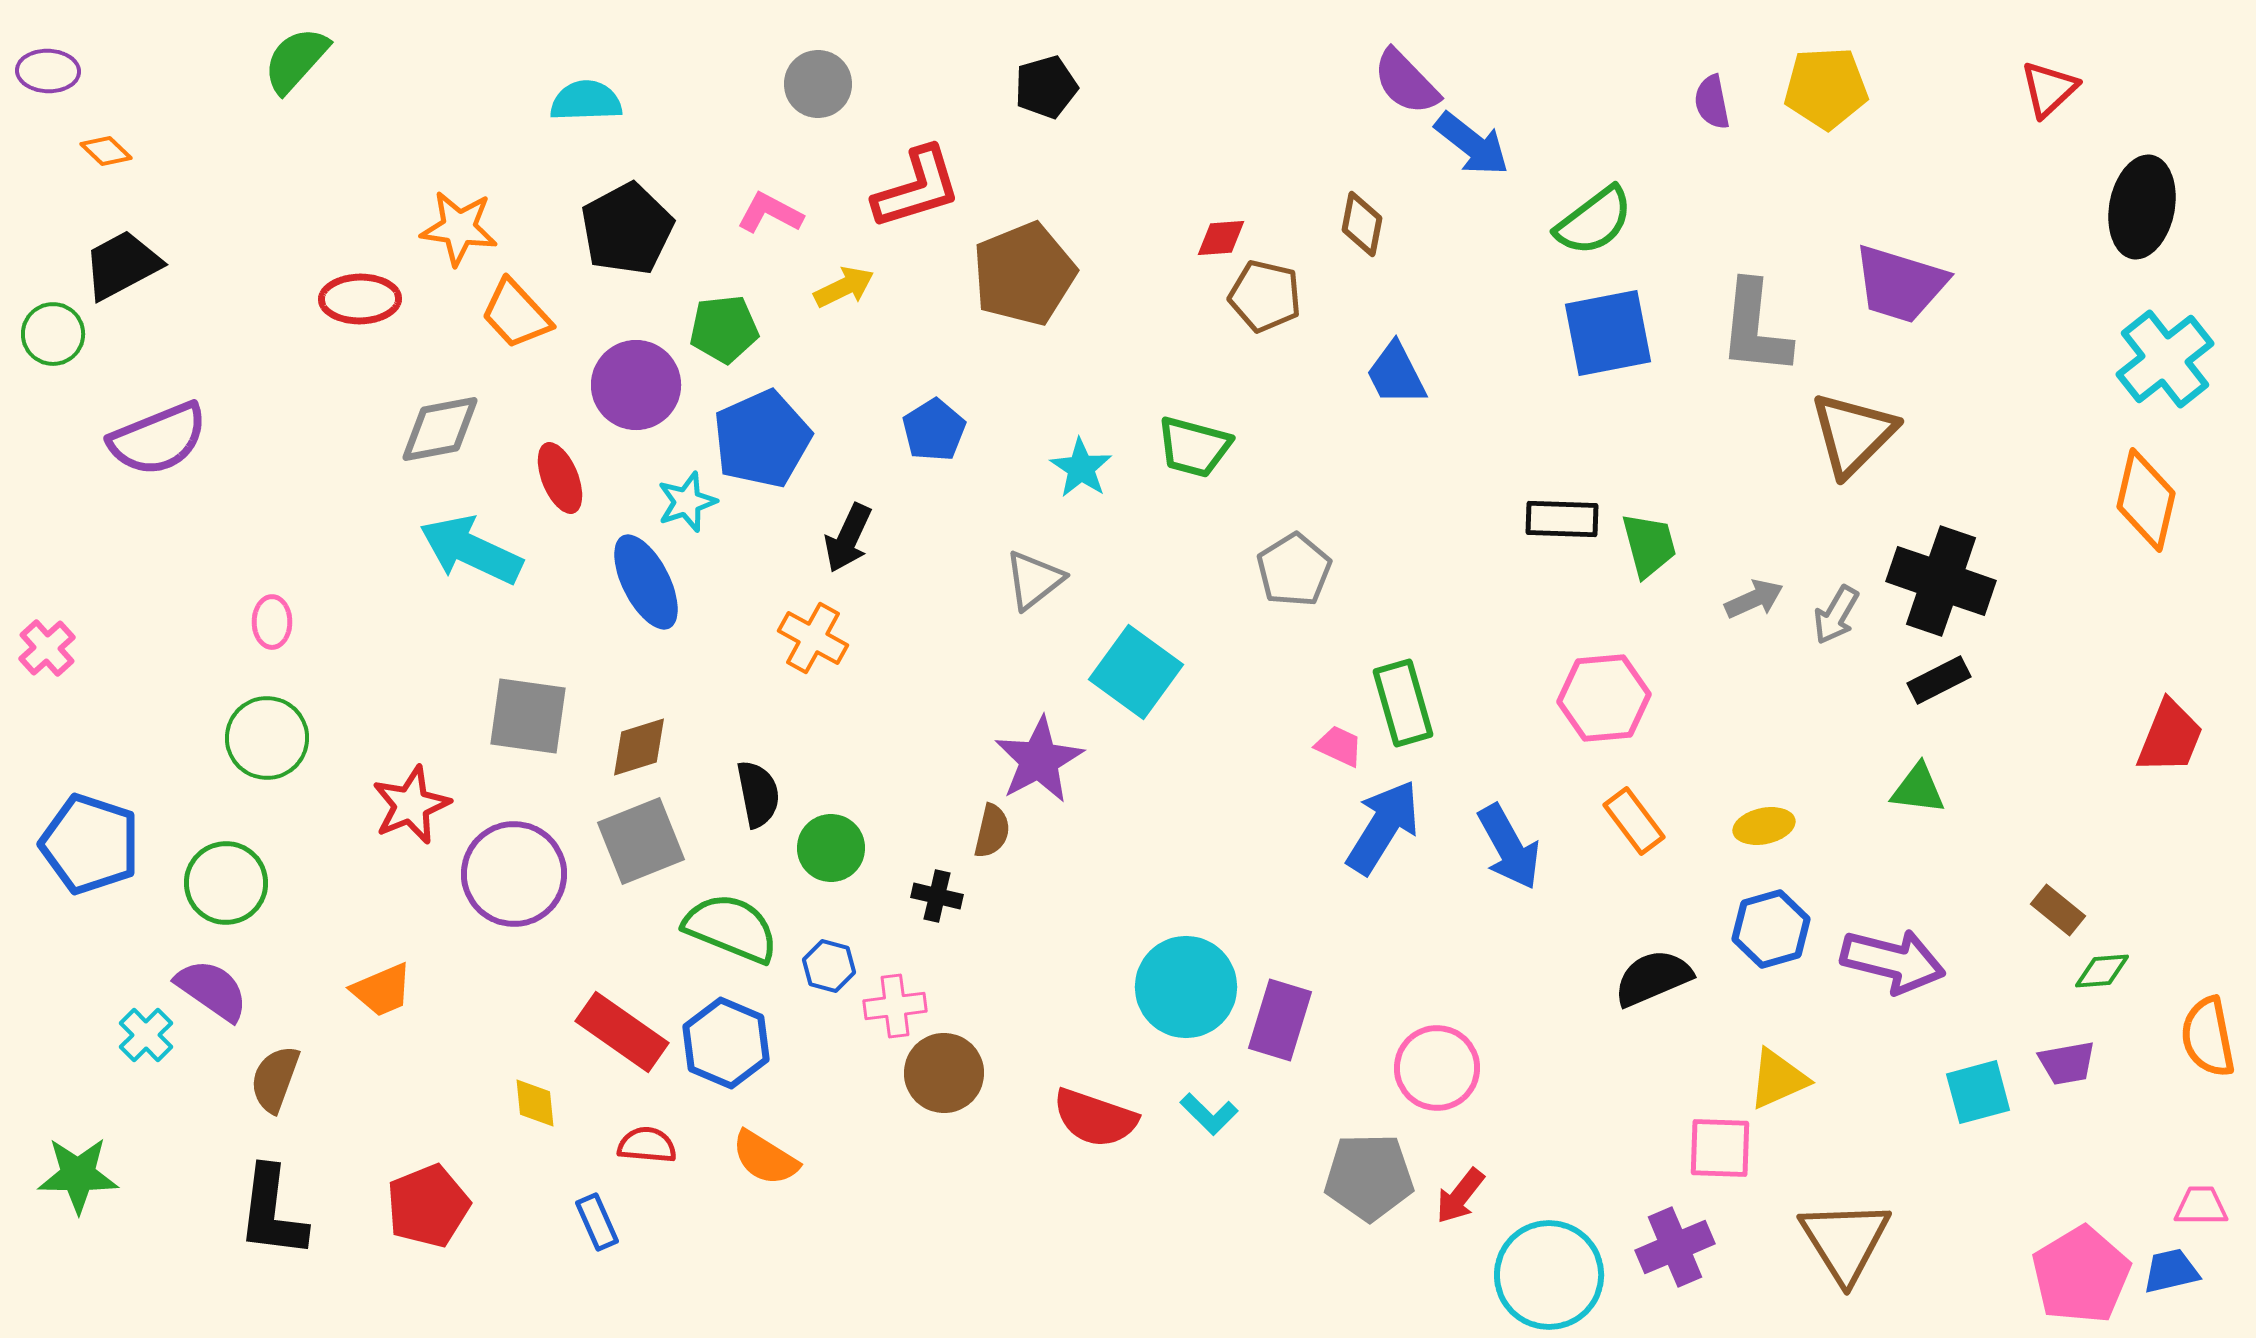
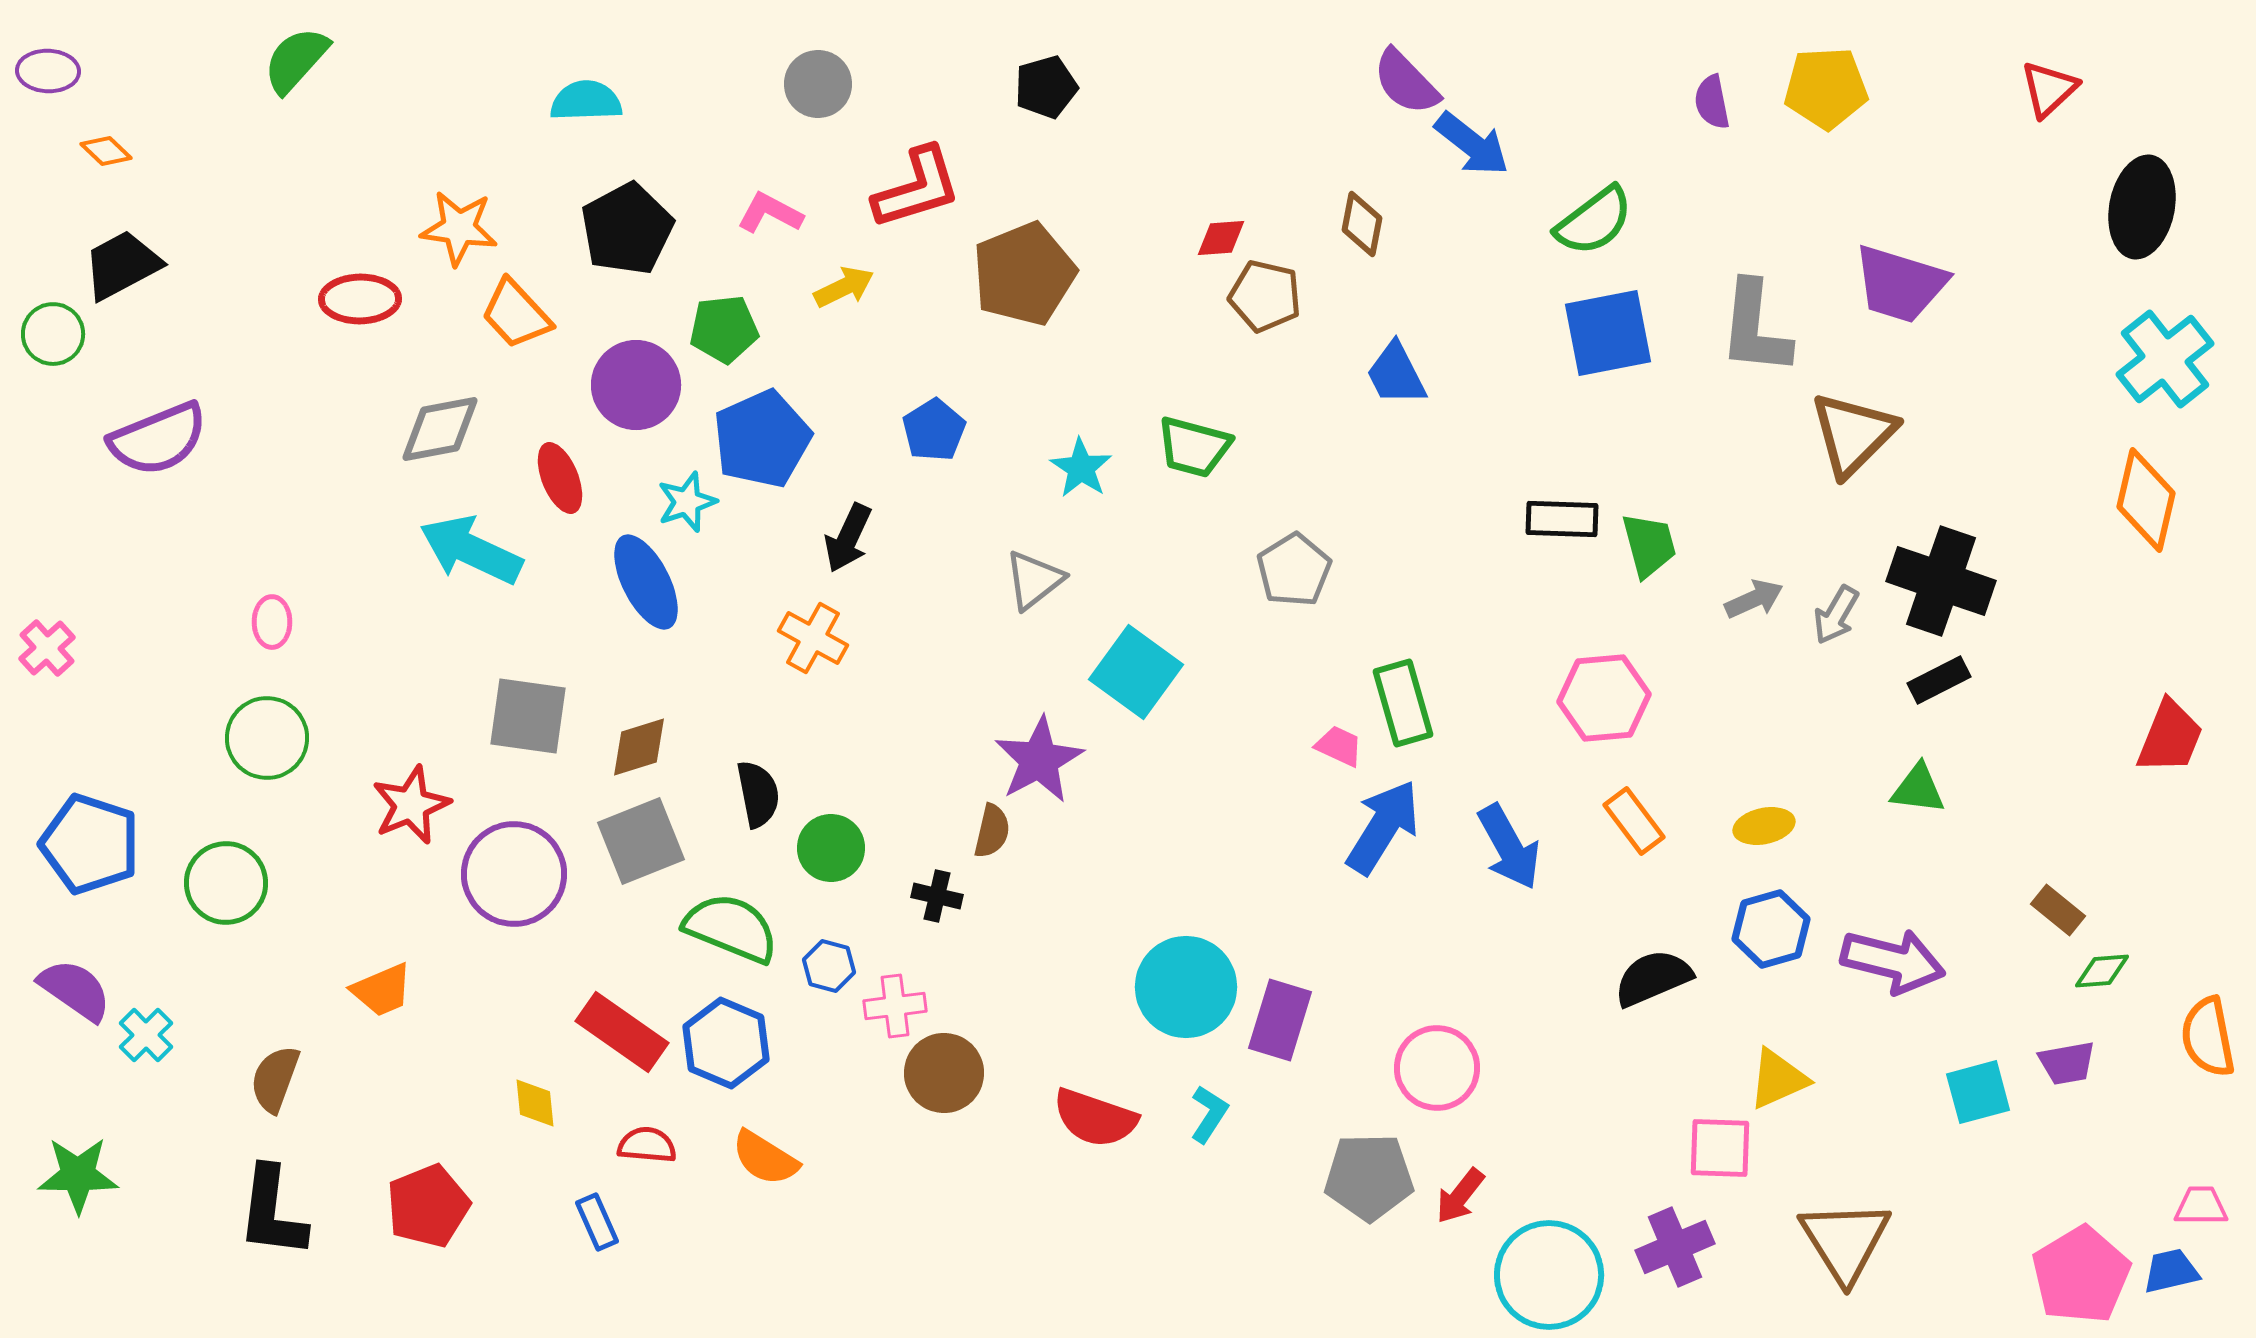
purple semicircle at (212, 990): moved 137 px left
cyan L-shape at (1209, 1114): rotated 102 degrees counterclockwise
